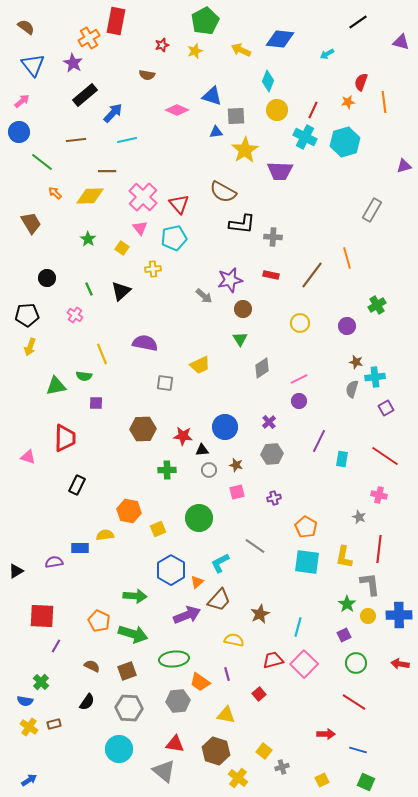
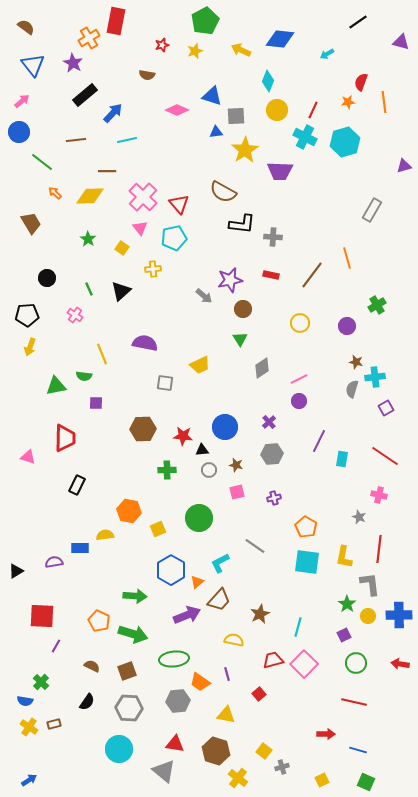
red line at (354, 702): rotated 20 degrees counterclockwise
